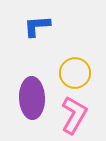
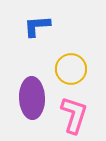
yellow circle: moved 4 px left, 4 px up
pink L-shape: rotated 12 degrees counterclockwise
